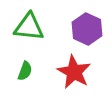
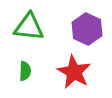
green semicircle: rotated 18 degrees counterclockwise
